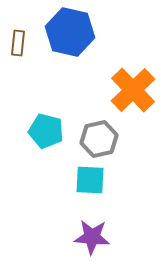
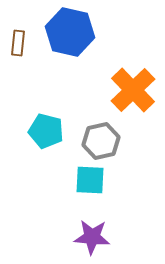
gray hexagon: moved 2 px right, 2 px down
